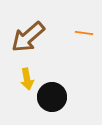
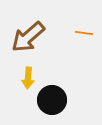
yellow arrow: moved 1 px right, 1 px up; rotated 15 degrees clockwise
black circle: moved 3 px down
